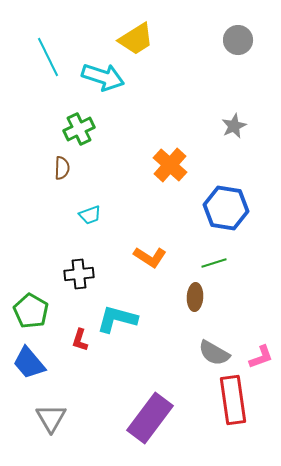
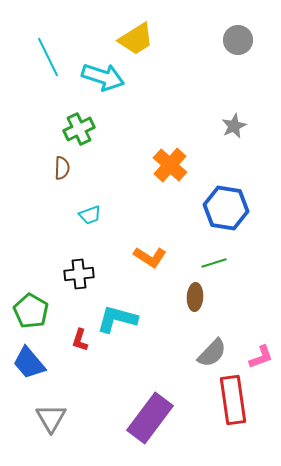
gray semicircle: moved 2 px left; rotated 76 degrees counterclockwise
